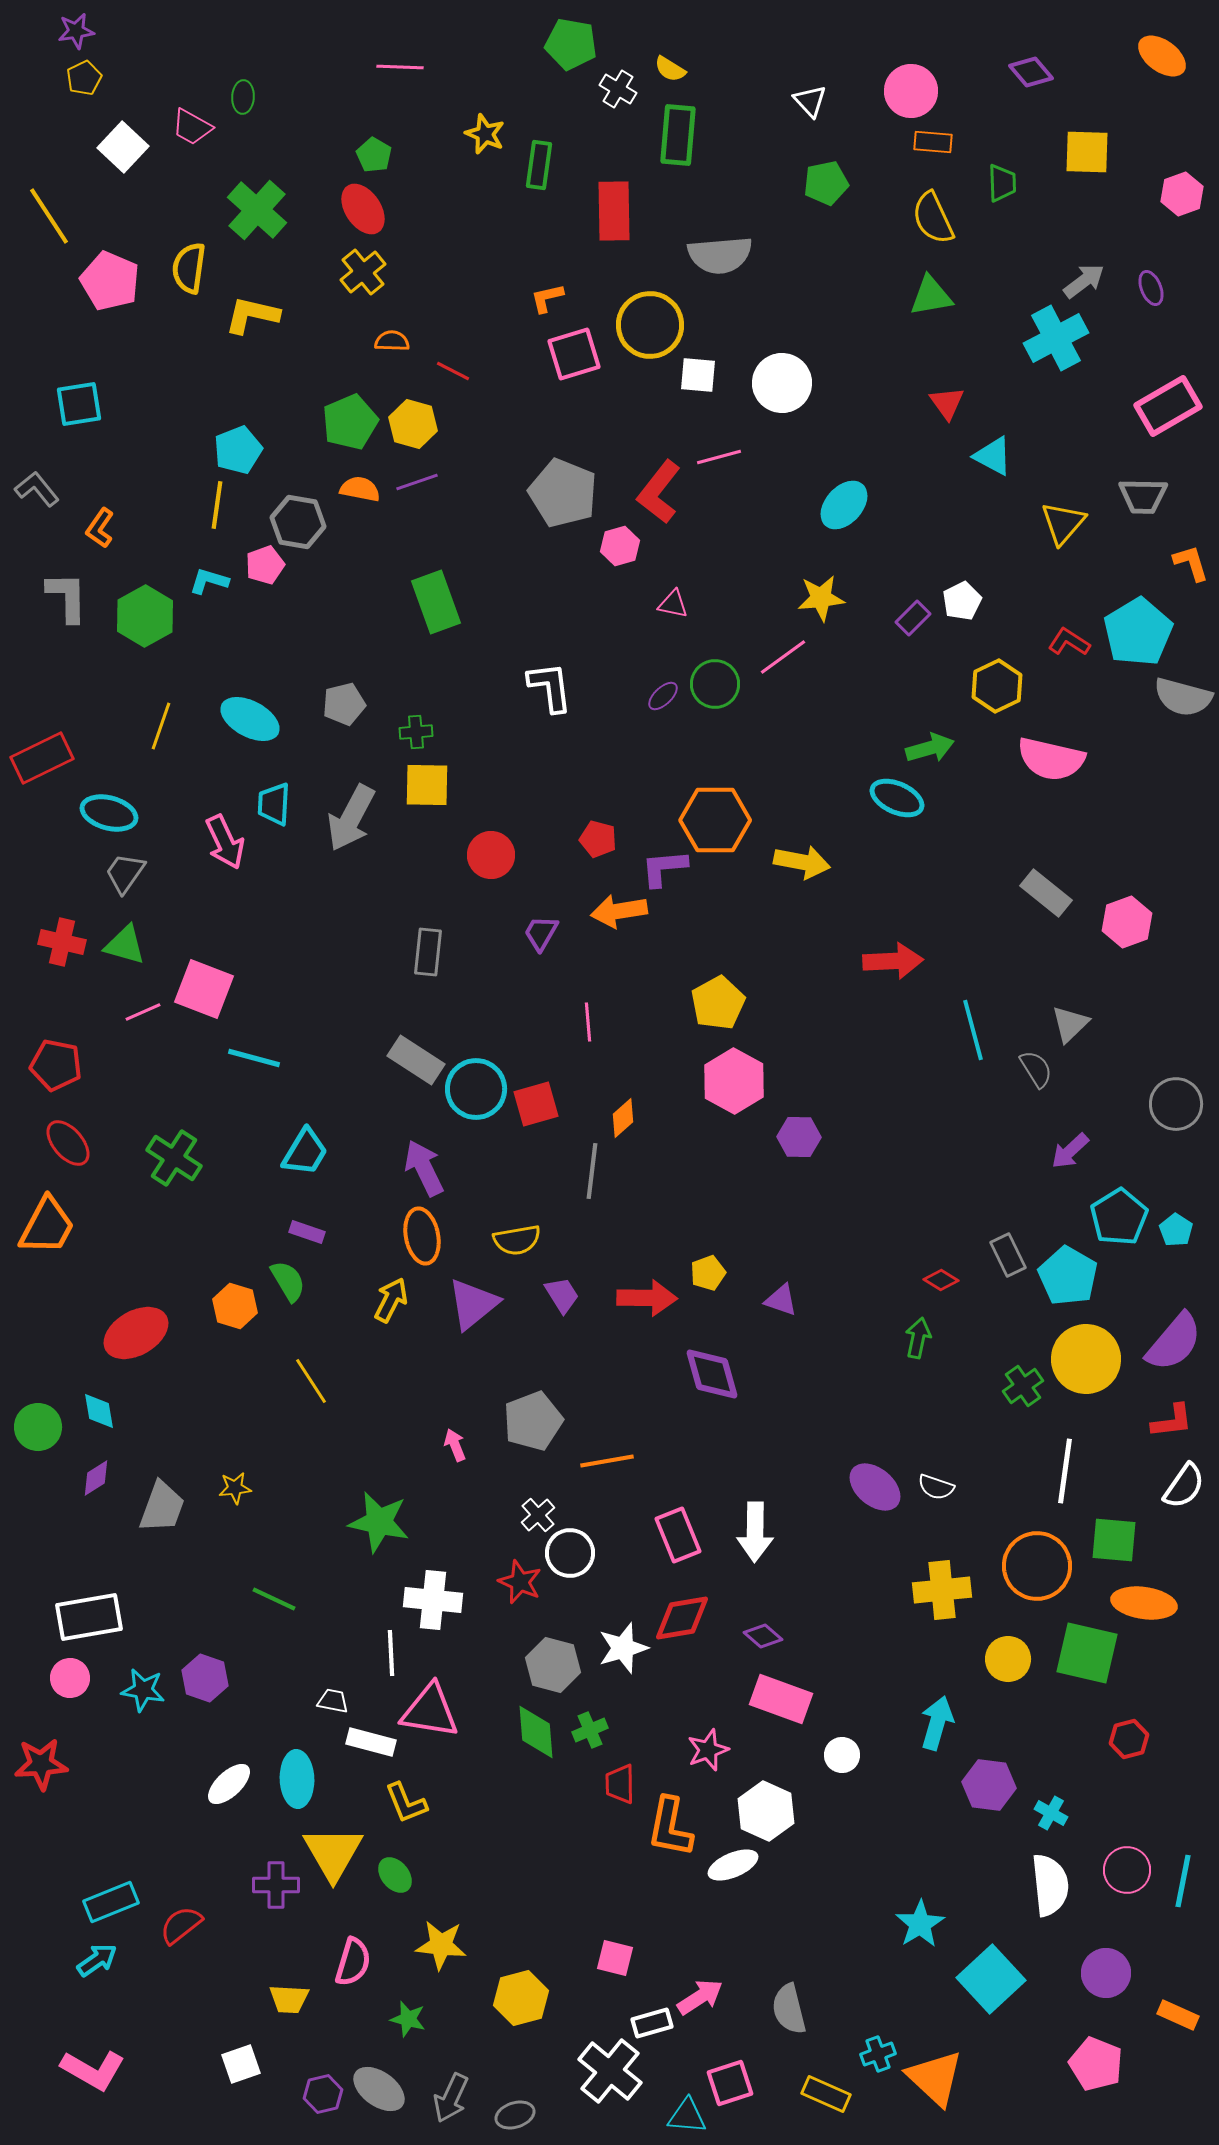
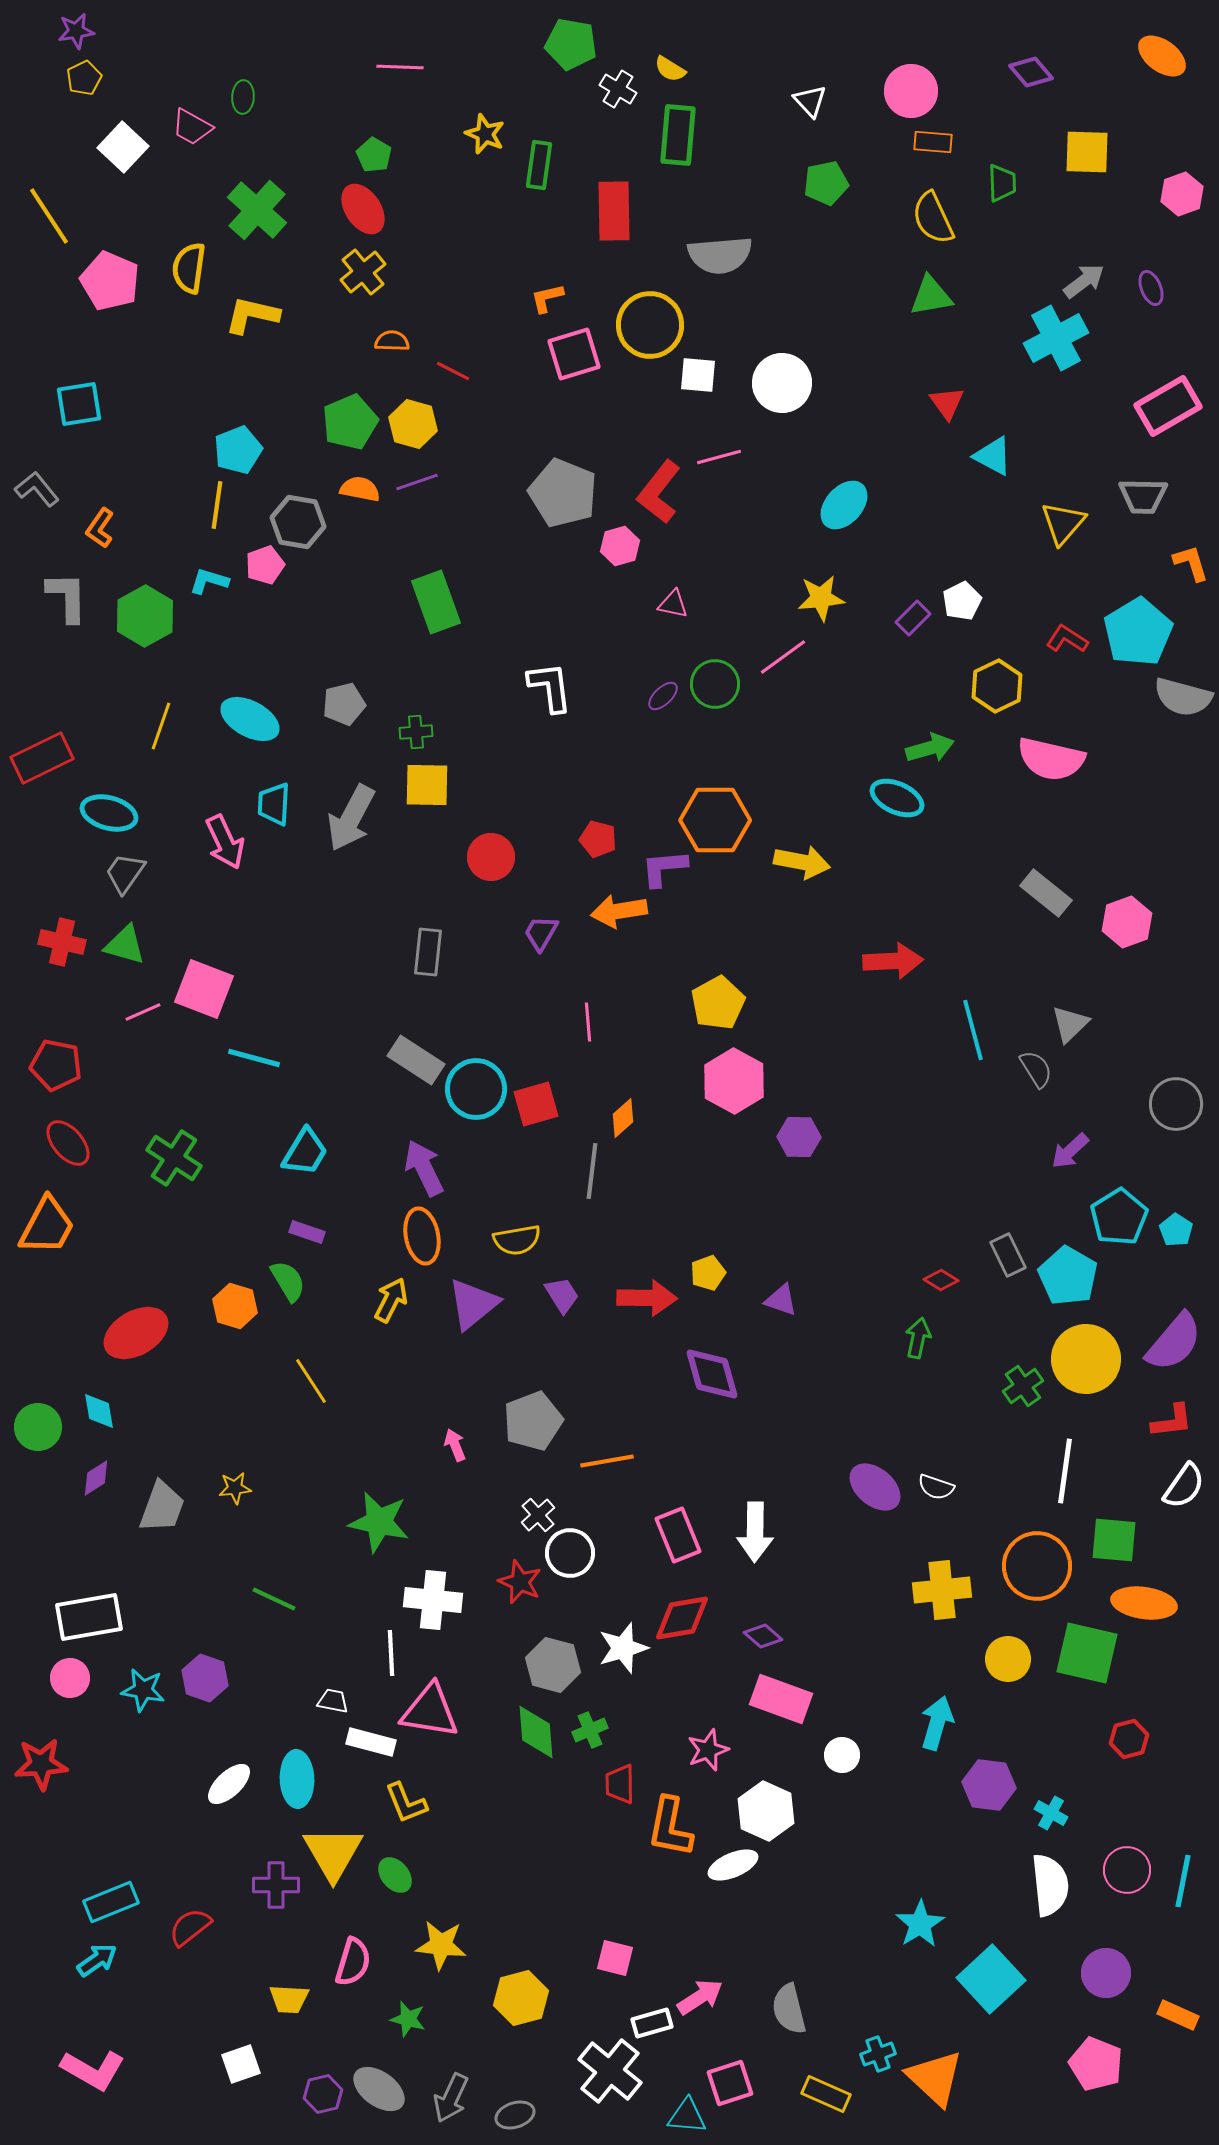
red L-shape at (1069, 642): moved 2 px left, 3 px up
red circle at (491, 855): moved 2 px down
red semicircle at (181, 1925): moved 9 px right, 2 px down
